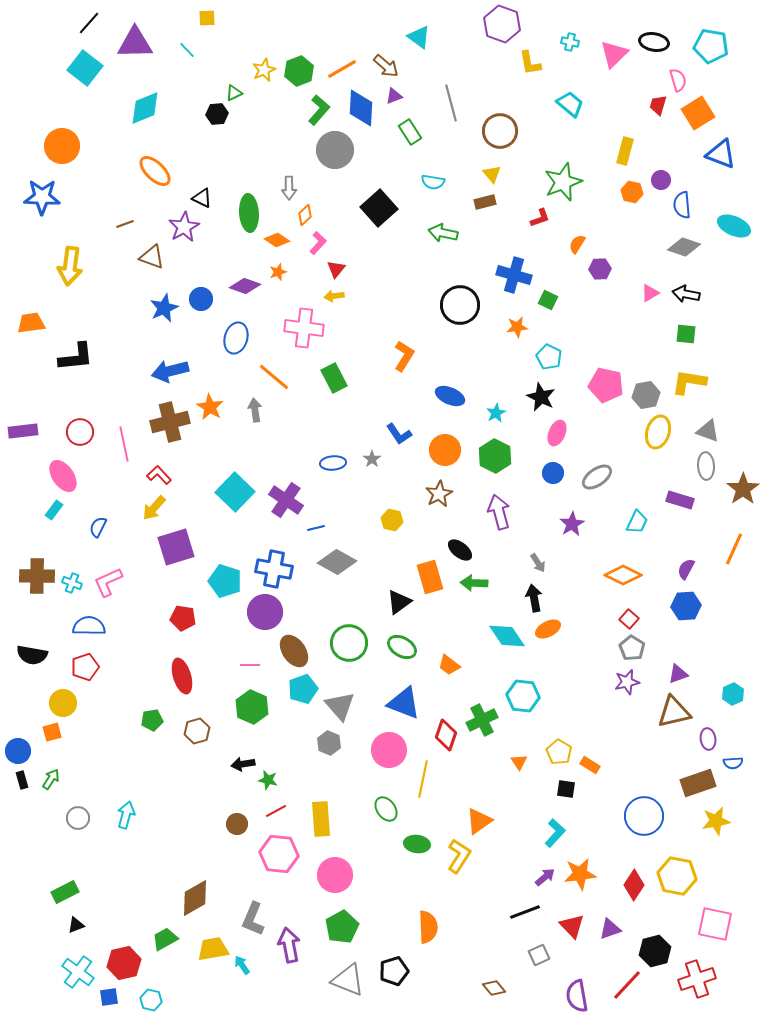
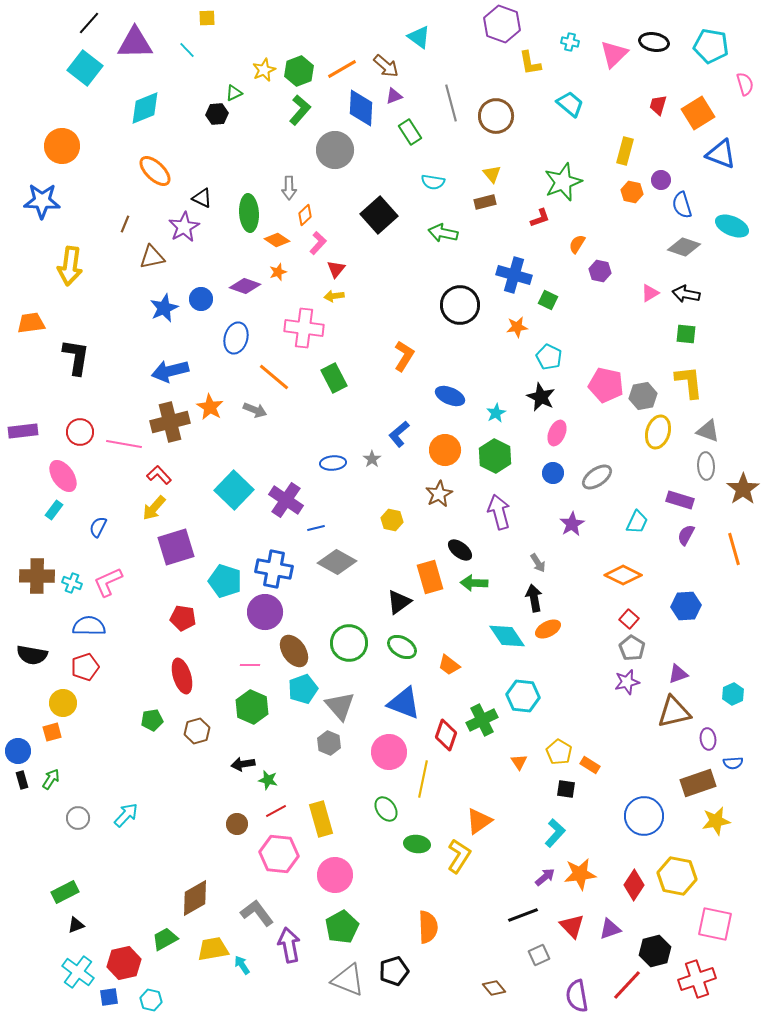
pink semicircle at (678, 80): moved 67 px right, 4 px down
green L-shape at (319, 110): moved 19 px left
brown circle at (500, 131): moved 4 px left, 15 px up
blue star at (42, 197): moved 4 px down
blue semicircle at (682, 205): rotated 12 degrees counterclockwise
black square at (379, 208): moved 7 px down
brown line at (125, 224): rotated 48 degrees counterclockwise
cyan ellipse at (734, 226): moved 2 px left
brown triangle at (152, 257): rotated 32 degrees counterclockwise
purple hexagon at (600, 269): moved 2 px down; rotated 15 degrees clockwise
black L-shape at (76, 357): rotated 75 degrees counterclockwise
yellow L-shape at (689, 382): rotated 75 degrees clockwise
gray hexagon at (646, 395): moved 3 px left, 1 px down
gray arrow at (255, 410): rotated 120 degrees clockwise
blue L-shape at (399, 434): rotated 84 degrees clockwise
pink line at (124, 444): rotated 68 degrees counterclockwise
cyan square at (235, 492): moved 1 px left, 2 px up
orange line at (734, 549): rotated 40 degrees counterclockwise
purple semicircle at (686, 569): moved 34 px up
pink circle at (389, 750): moved 2 px down
cyan arrow at (126, 815): rotated 28 degrees clockwise
yellow rectangle at (321, 819): rotated 12 degrees counterclockwise
black line at (525, 912): moved 2 px left, 3 px down
gray L-shape at (253, 919): moved 4 px right, 6 px up; rotated 120 degrees clockwise
